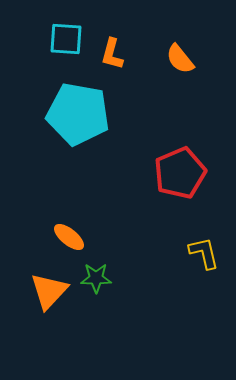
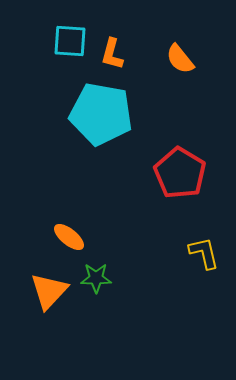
cyan square: moved 4 px right, 2 px down
cyan pentagon: moved 23 px right
red pentagon: rotated 18 degrees counterclockwise
